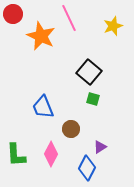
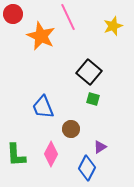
pink line: moved 1 px left, 1 px up
